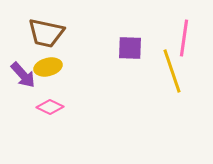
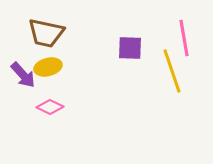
pink line: rotated 18 degrees counterclockwise
